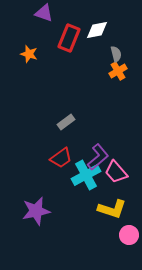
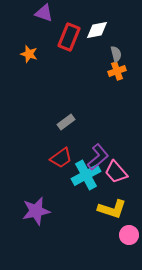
red rectangle: moved 1 px up
orange cross: moved 1 px left; rotated 12 degrees clockwise
